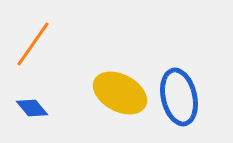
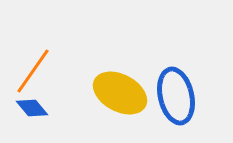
orange line: moved 27 px down
blue ellipse: moved 3 px left, 1 px up
